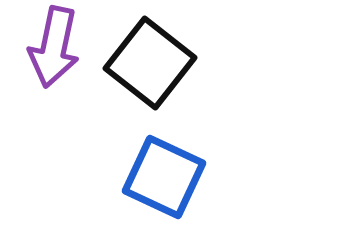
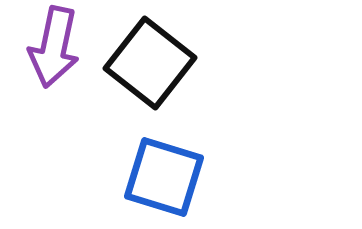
blue square: rotated 8 degrees counterclockwise
